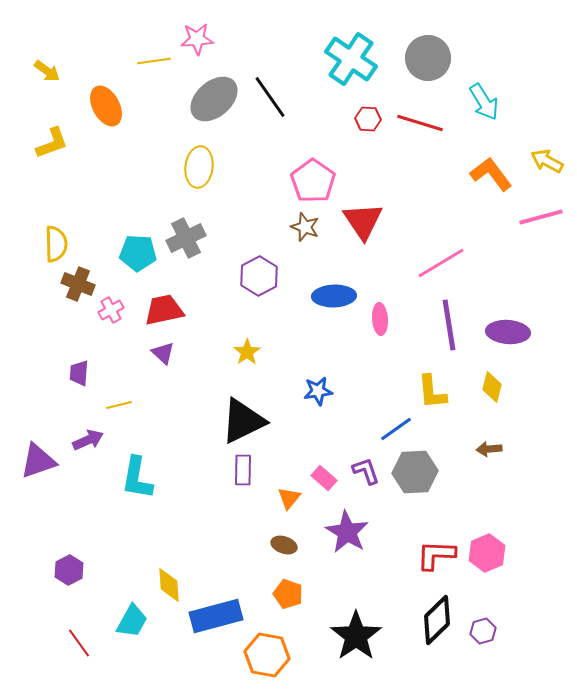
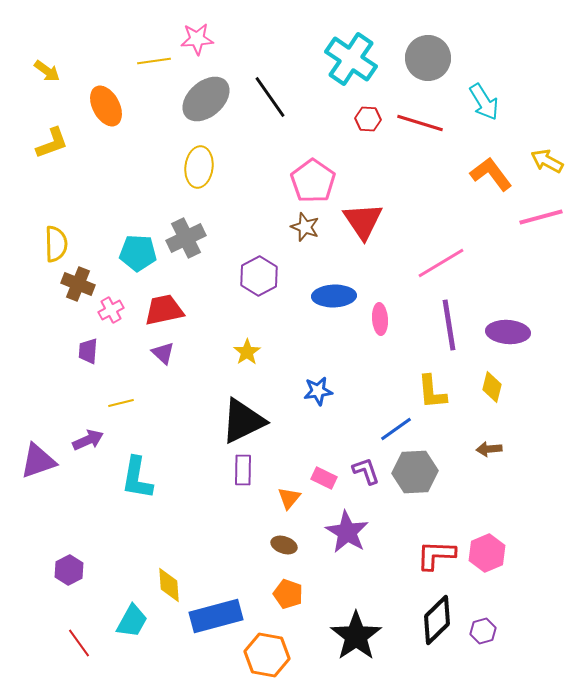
gray ellipse at (214, 99): moved 8 px left
purple trapezoid at (79, 373): moved 9 px right, 22 px up
yellow line at (119, 405): moved 2 px right, 2 px up
pink rectangle at (324, 478): rotated 15 degrees counterclockwise
